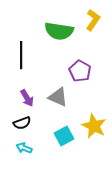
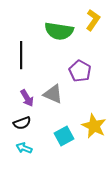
gray triangle: moved 5 px left, 3 px up
